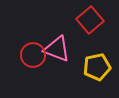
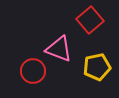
pink triangle: moved 2 px right
red circle: moved 16 px down
